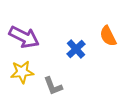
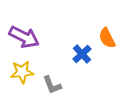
orange semicircle: moved 1 px left, 2 px down
blue cross: moved 6 px right, 5 px down
gray L-shape: moved 1 px left, 1 px up
